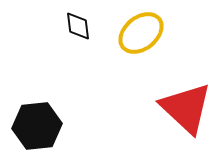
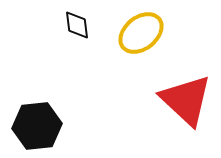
black diamond: moved 1 px left, 1 px up
red triangle: moved 8 px up
